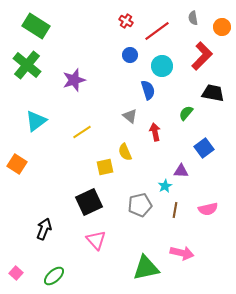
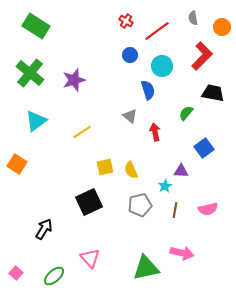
green cross: moved 3 px right, 8 px down
yellow semicircle: moved 6 px right, 18 px down
black arrow: rotated 10 degrees clockwise
pink triangle: moved 6 px left, 18 px down
